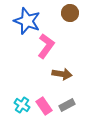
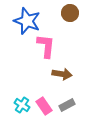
pink L-shape: rotated 30 degrees counterclockwise
